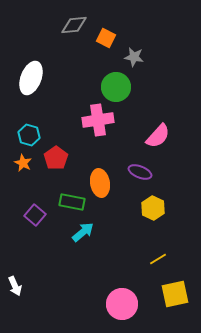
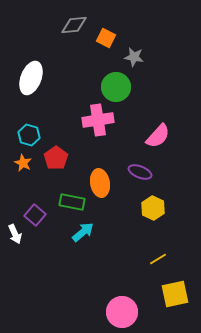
white arrow: moved 52 px up
pink circle: moved 8 px down
